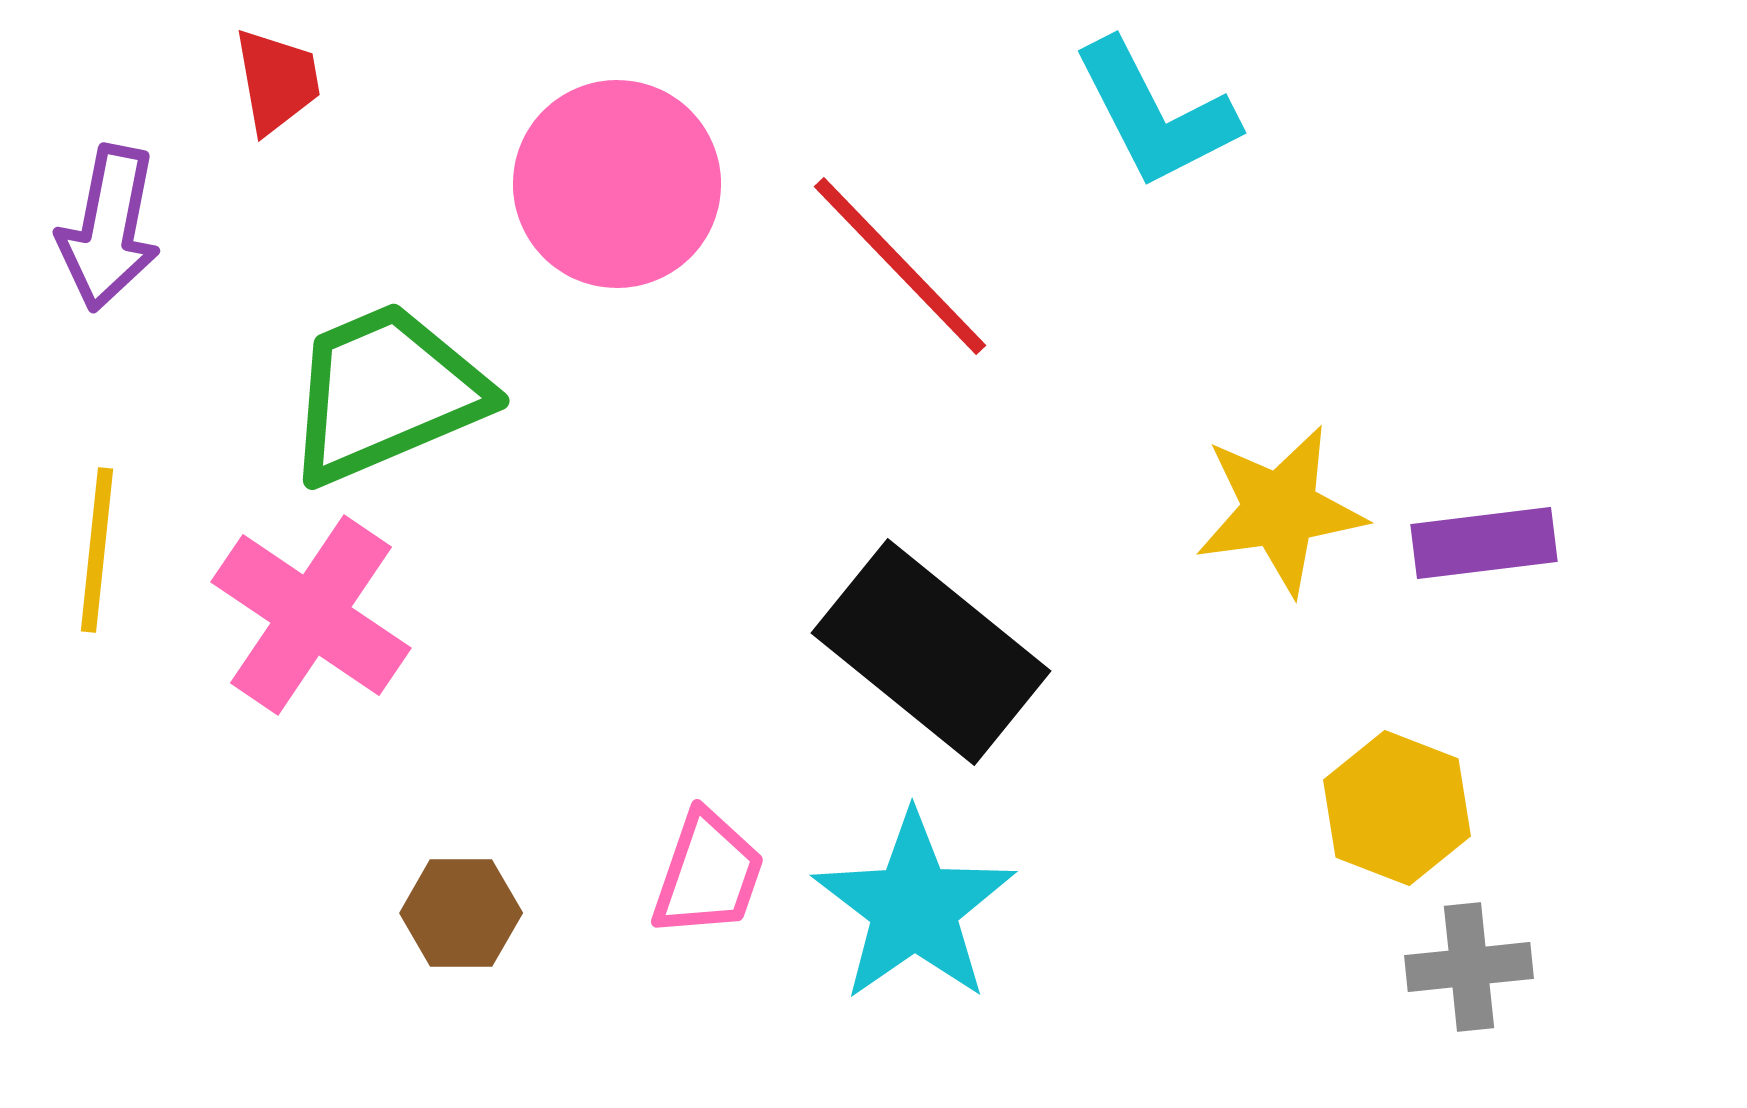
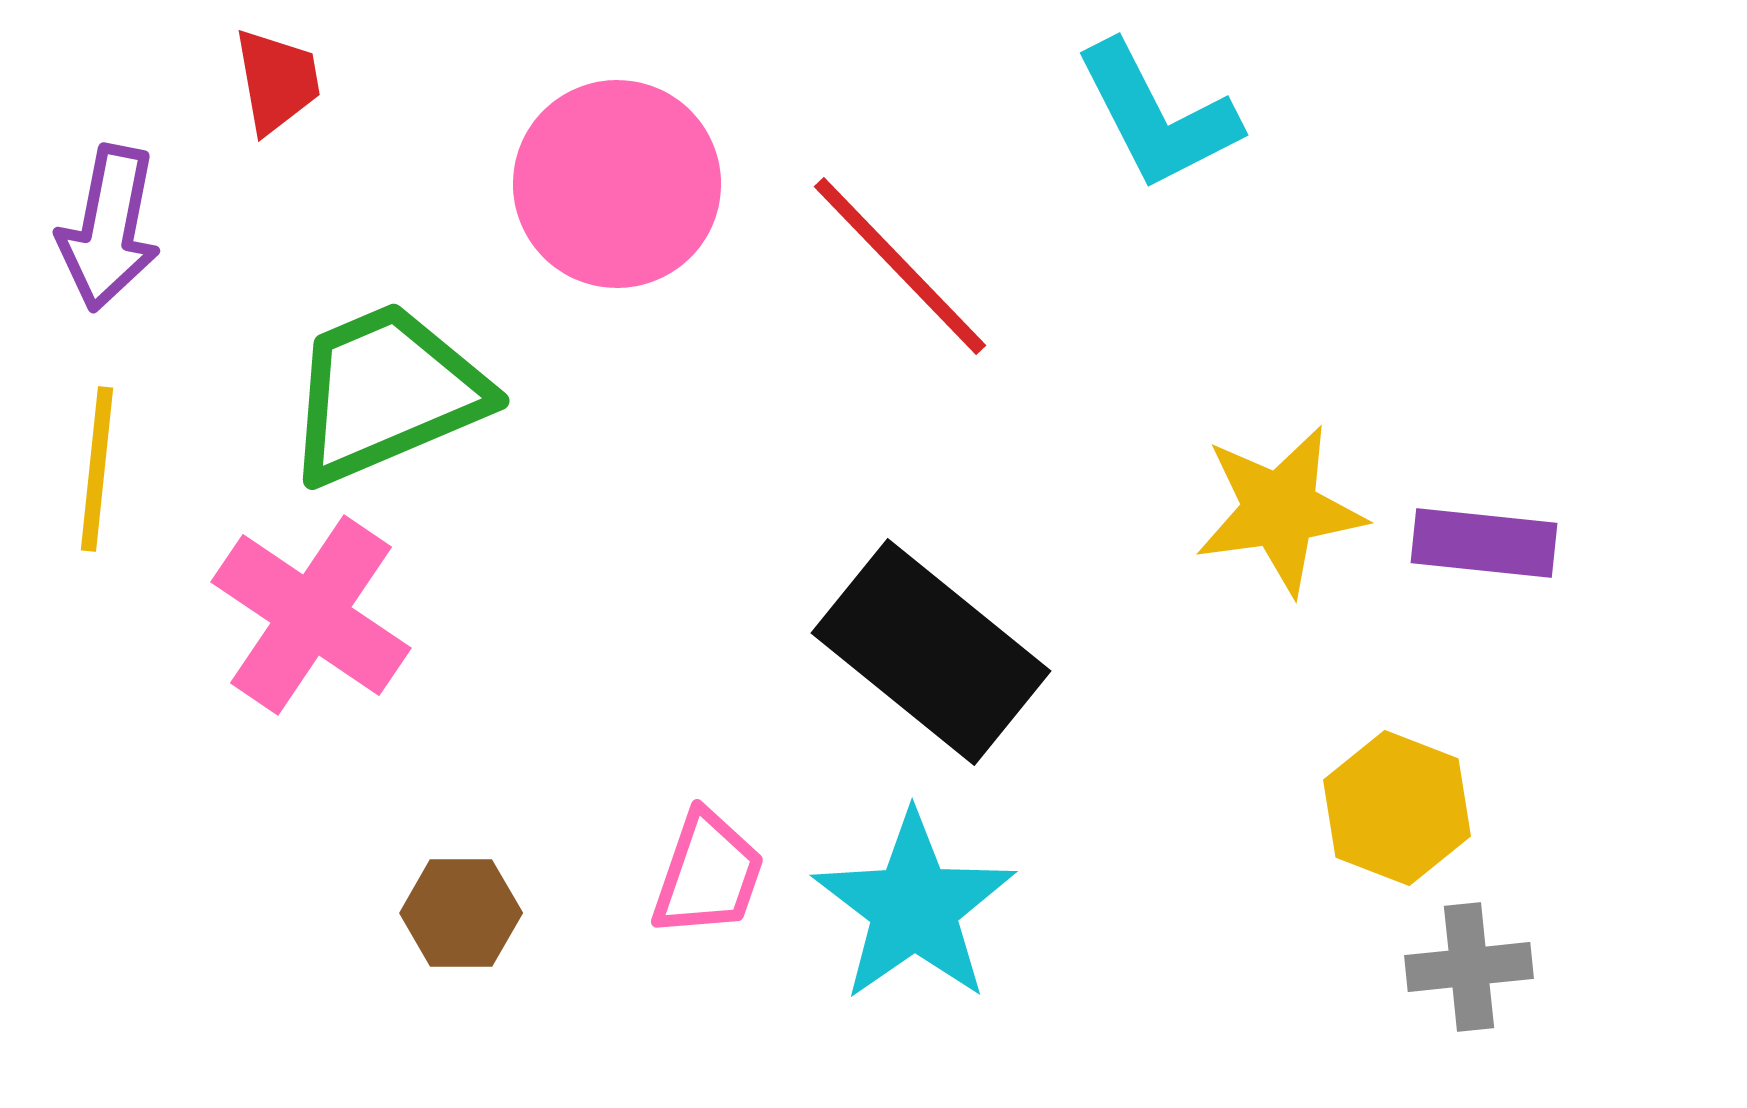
cyan L-shape: moved 2 px right, 2 px down
purple rectangle: rotated 13 degrees clockwise
yellow line: moved 81 px up
